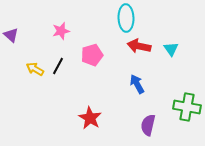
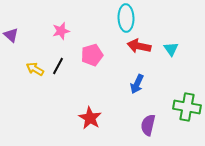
blue arrow: rotated 126 degrees counterclockwise
